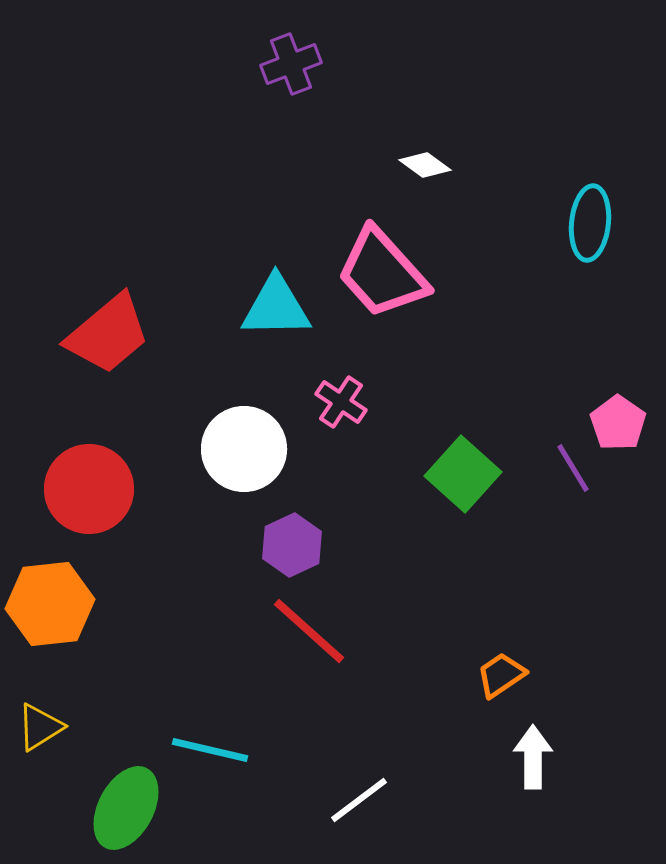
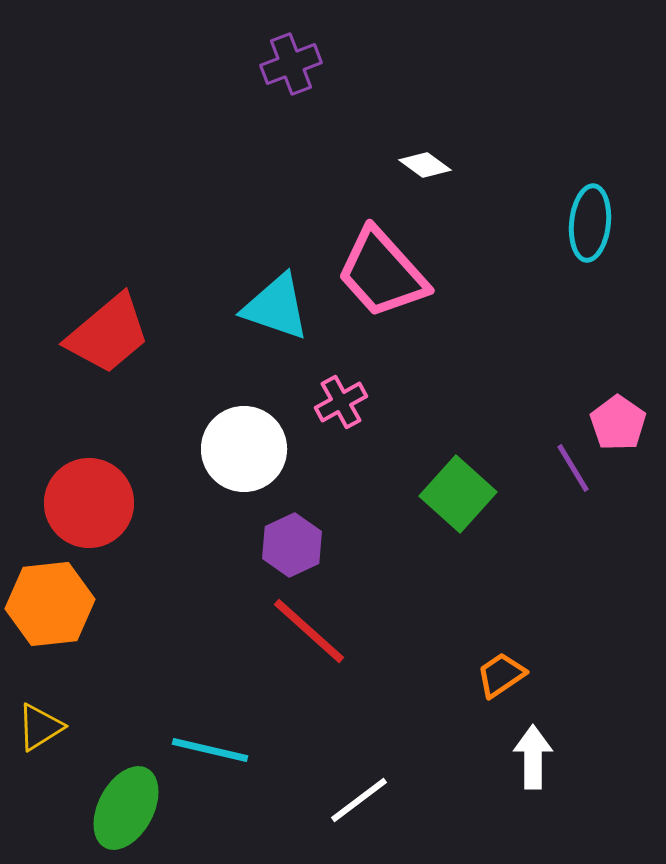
cyan triangle: rotated 20 degrees clockwise
pink cross: rotated 27 degrees clockwise
green square: moved 5 px left, 20 px down
red circle: moved 14 px down
